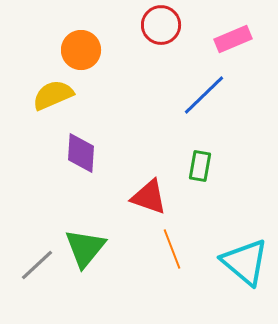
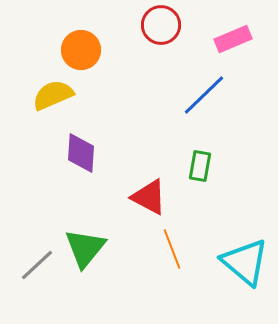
red triangle: rotated 9 degrees clockwise
